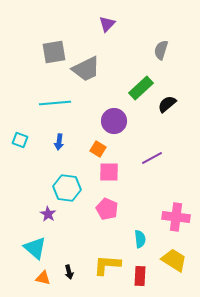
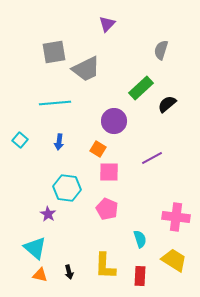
cyan square: rotated 21 degrees clockwise
cyan semicircle: rotated 12 degrees counterclockwise
yellow L-shape: moved 2 px left, 1 px down; rotated 92 degrees counterclockwise
orange triangle: moved 3 px left, 3 px up
